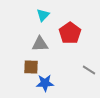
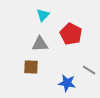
red pentagon: moved 1 px right, 1 px down; rotated 10 degrees counterclockwise
blue star: moved 22 px right; rotated 12 degrees clockwise
